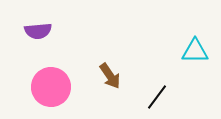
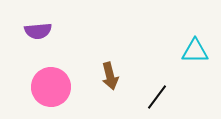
brown arrow: rotated 20 degrees clockwise
